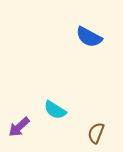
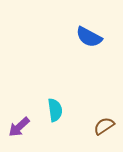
cyan semicircle: rotated 130 degrees counterclockwise
brown semicircle: moved 8 px right, 7 px up; rotated 35 degrees clockwise
